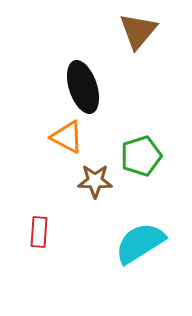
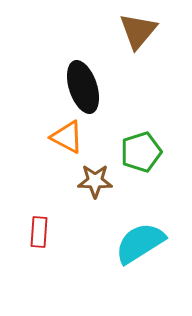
green pentagon: moved 4 px up
